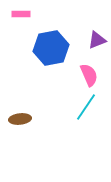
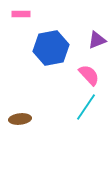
pink semicircle: rotated 20 degrees counterclockwise
